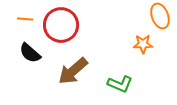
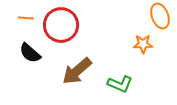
orange line: moved 1 px right, 1 px up
brown arrow: moved 4 px right
